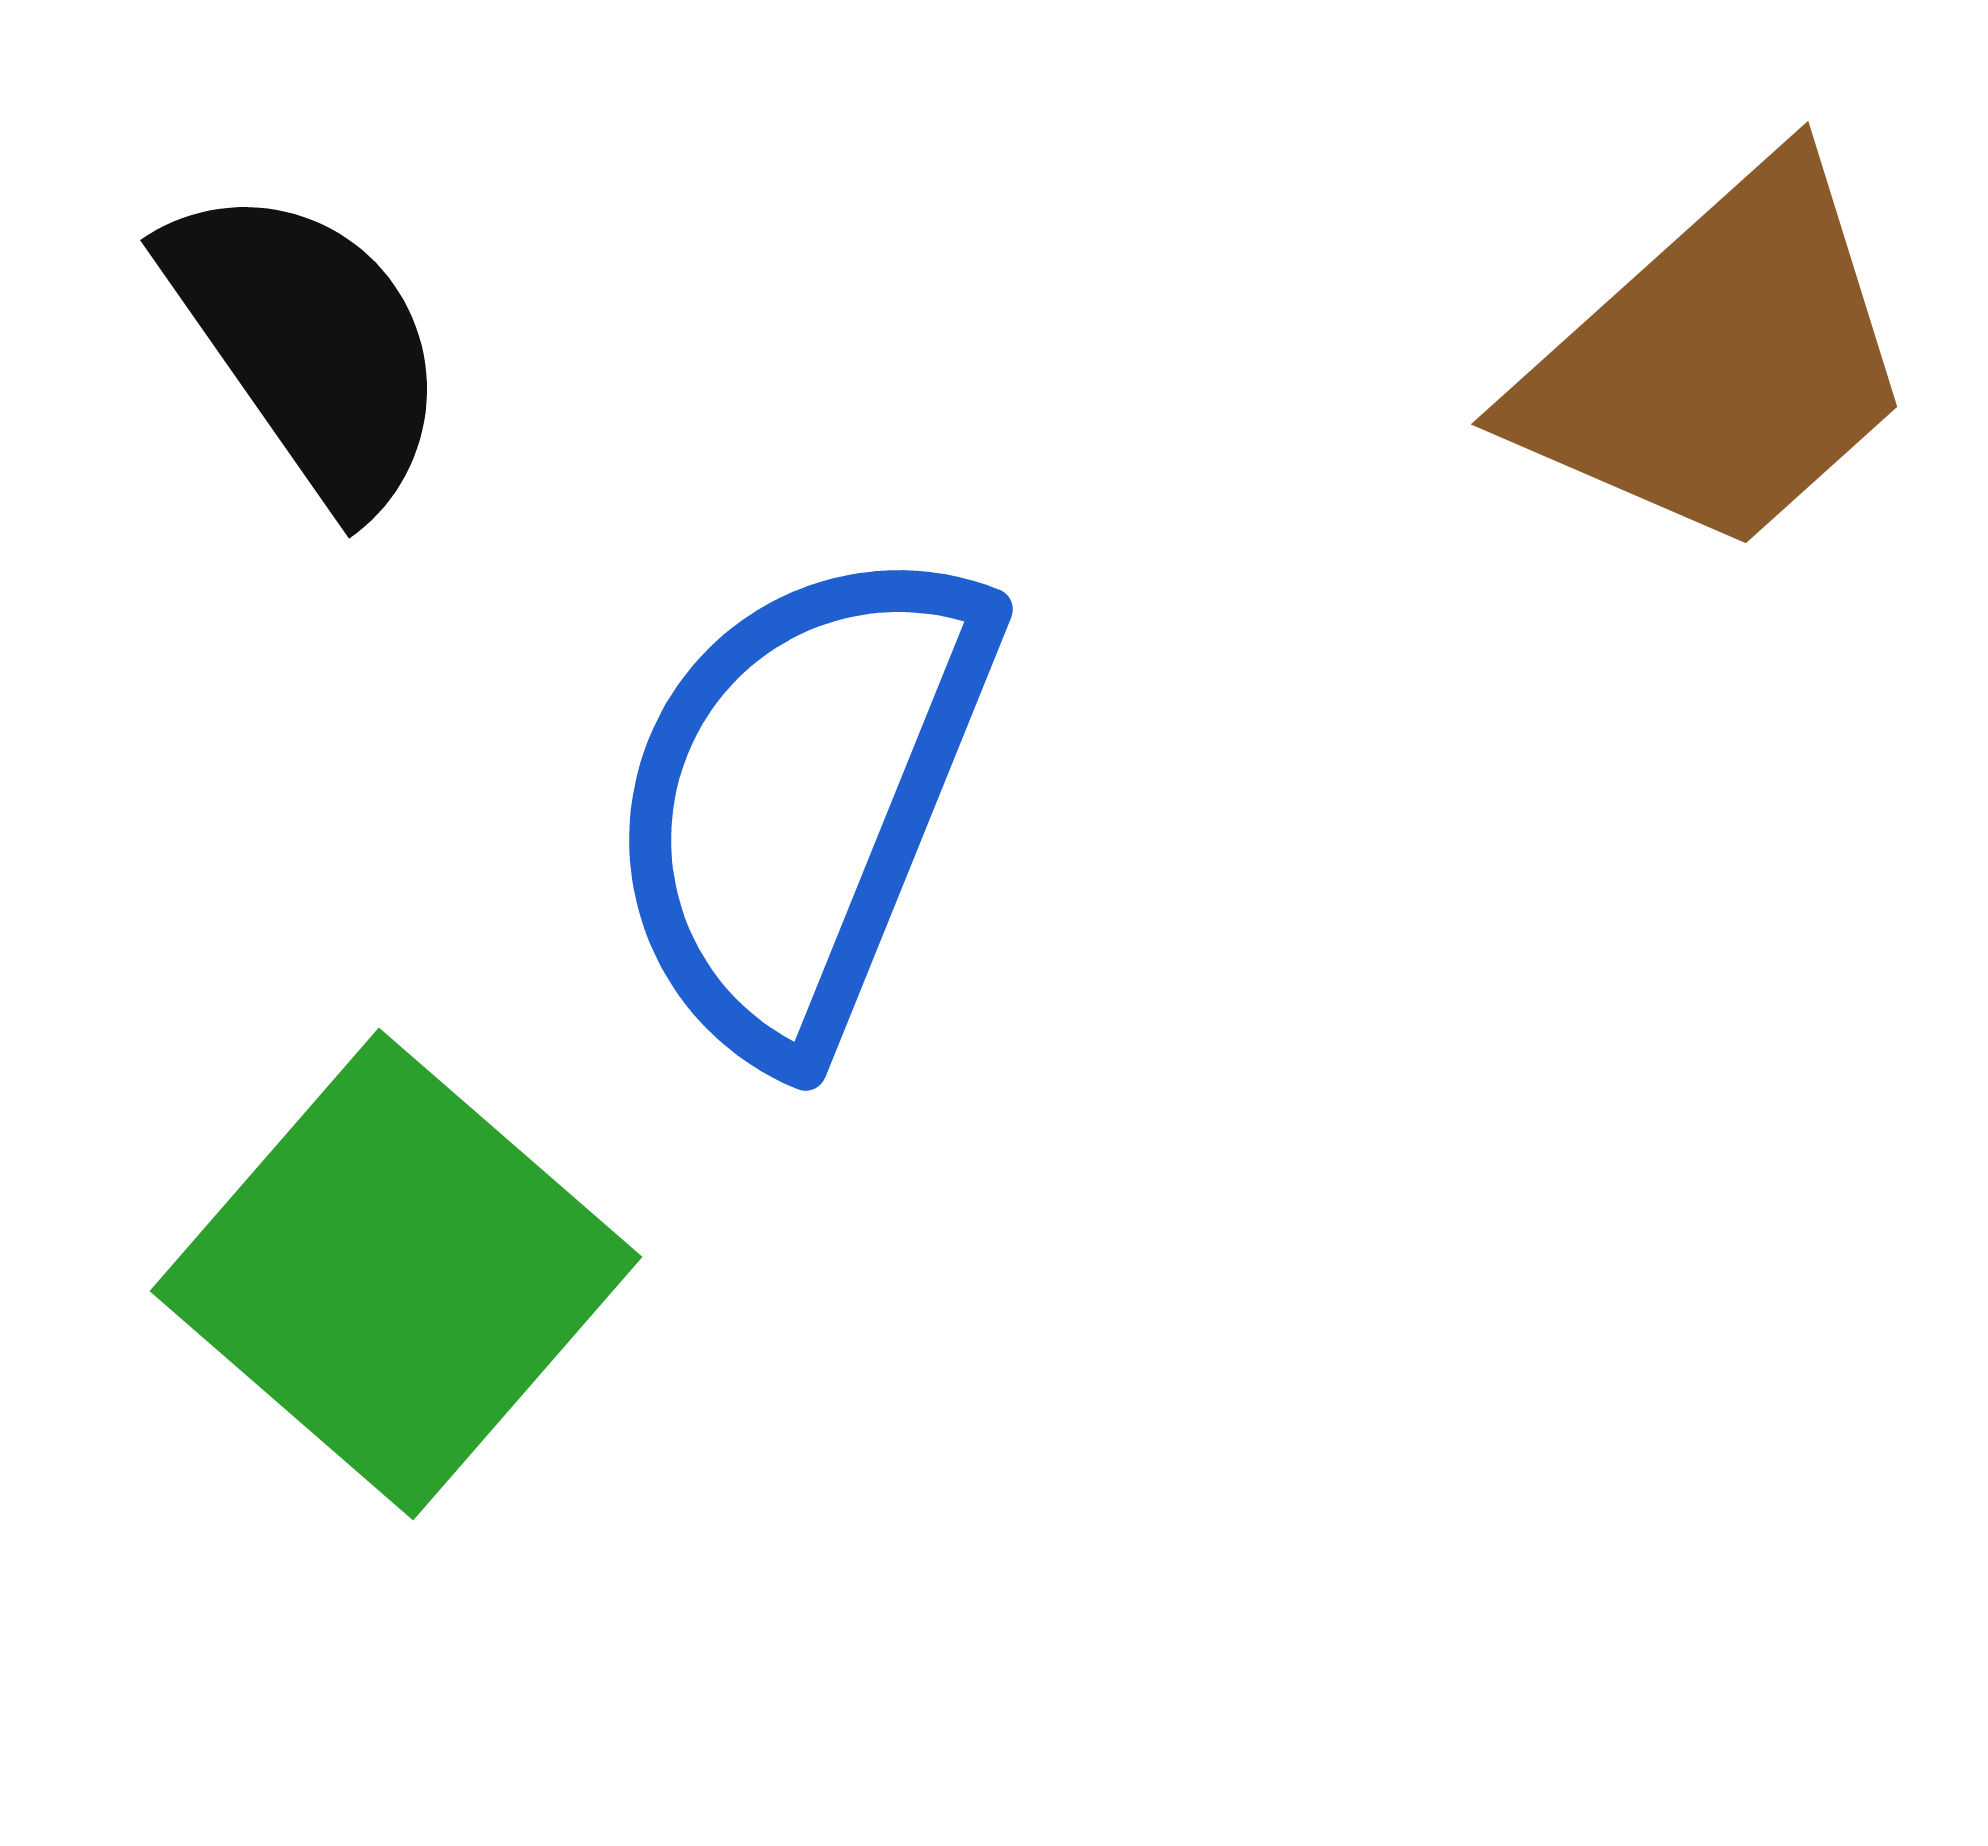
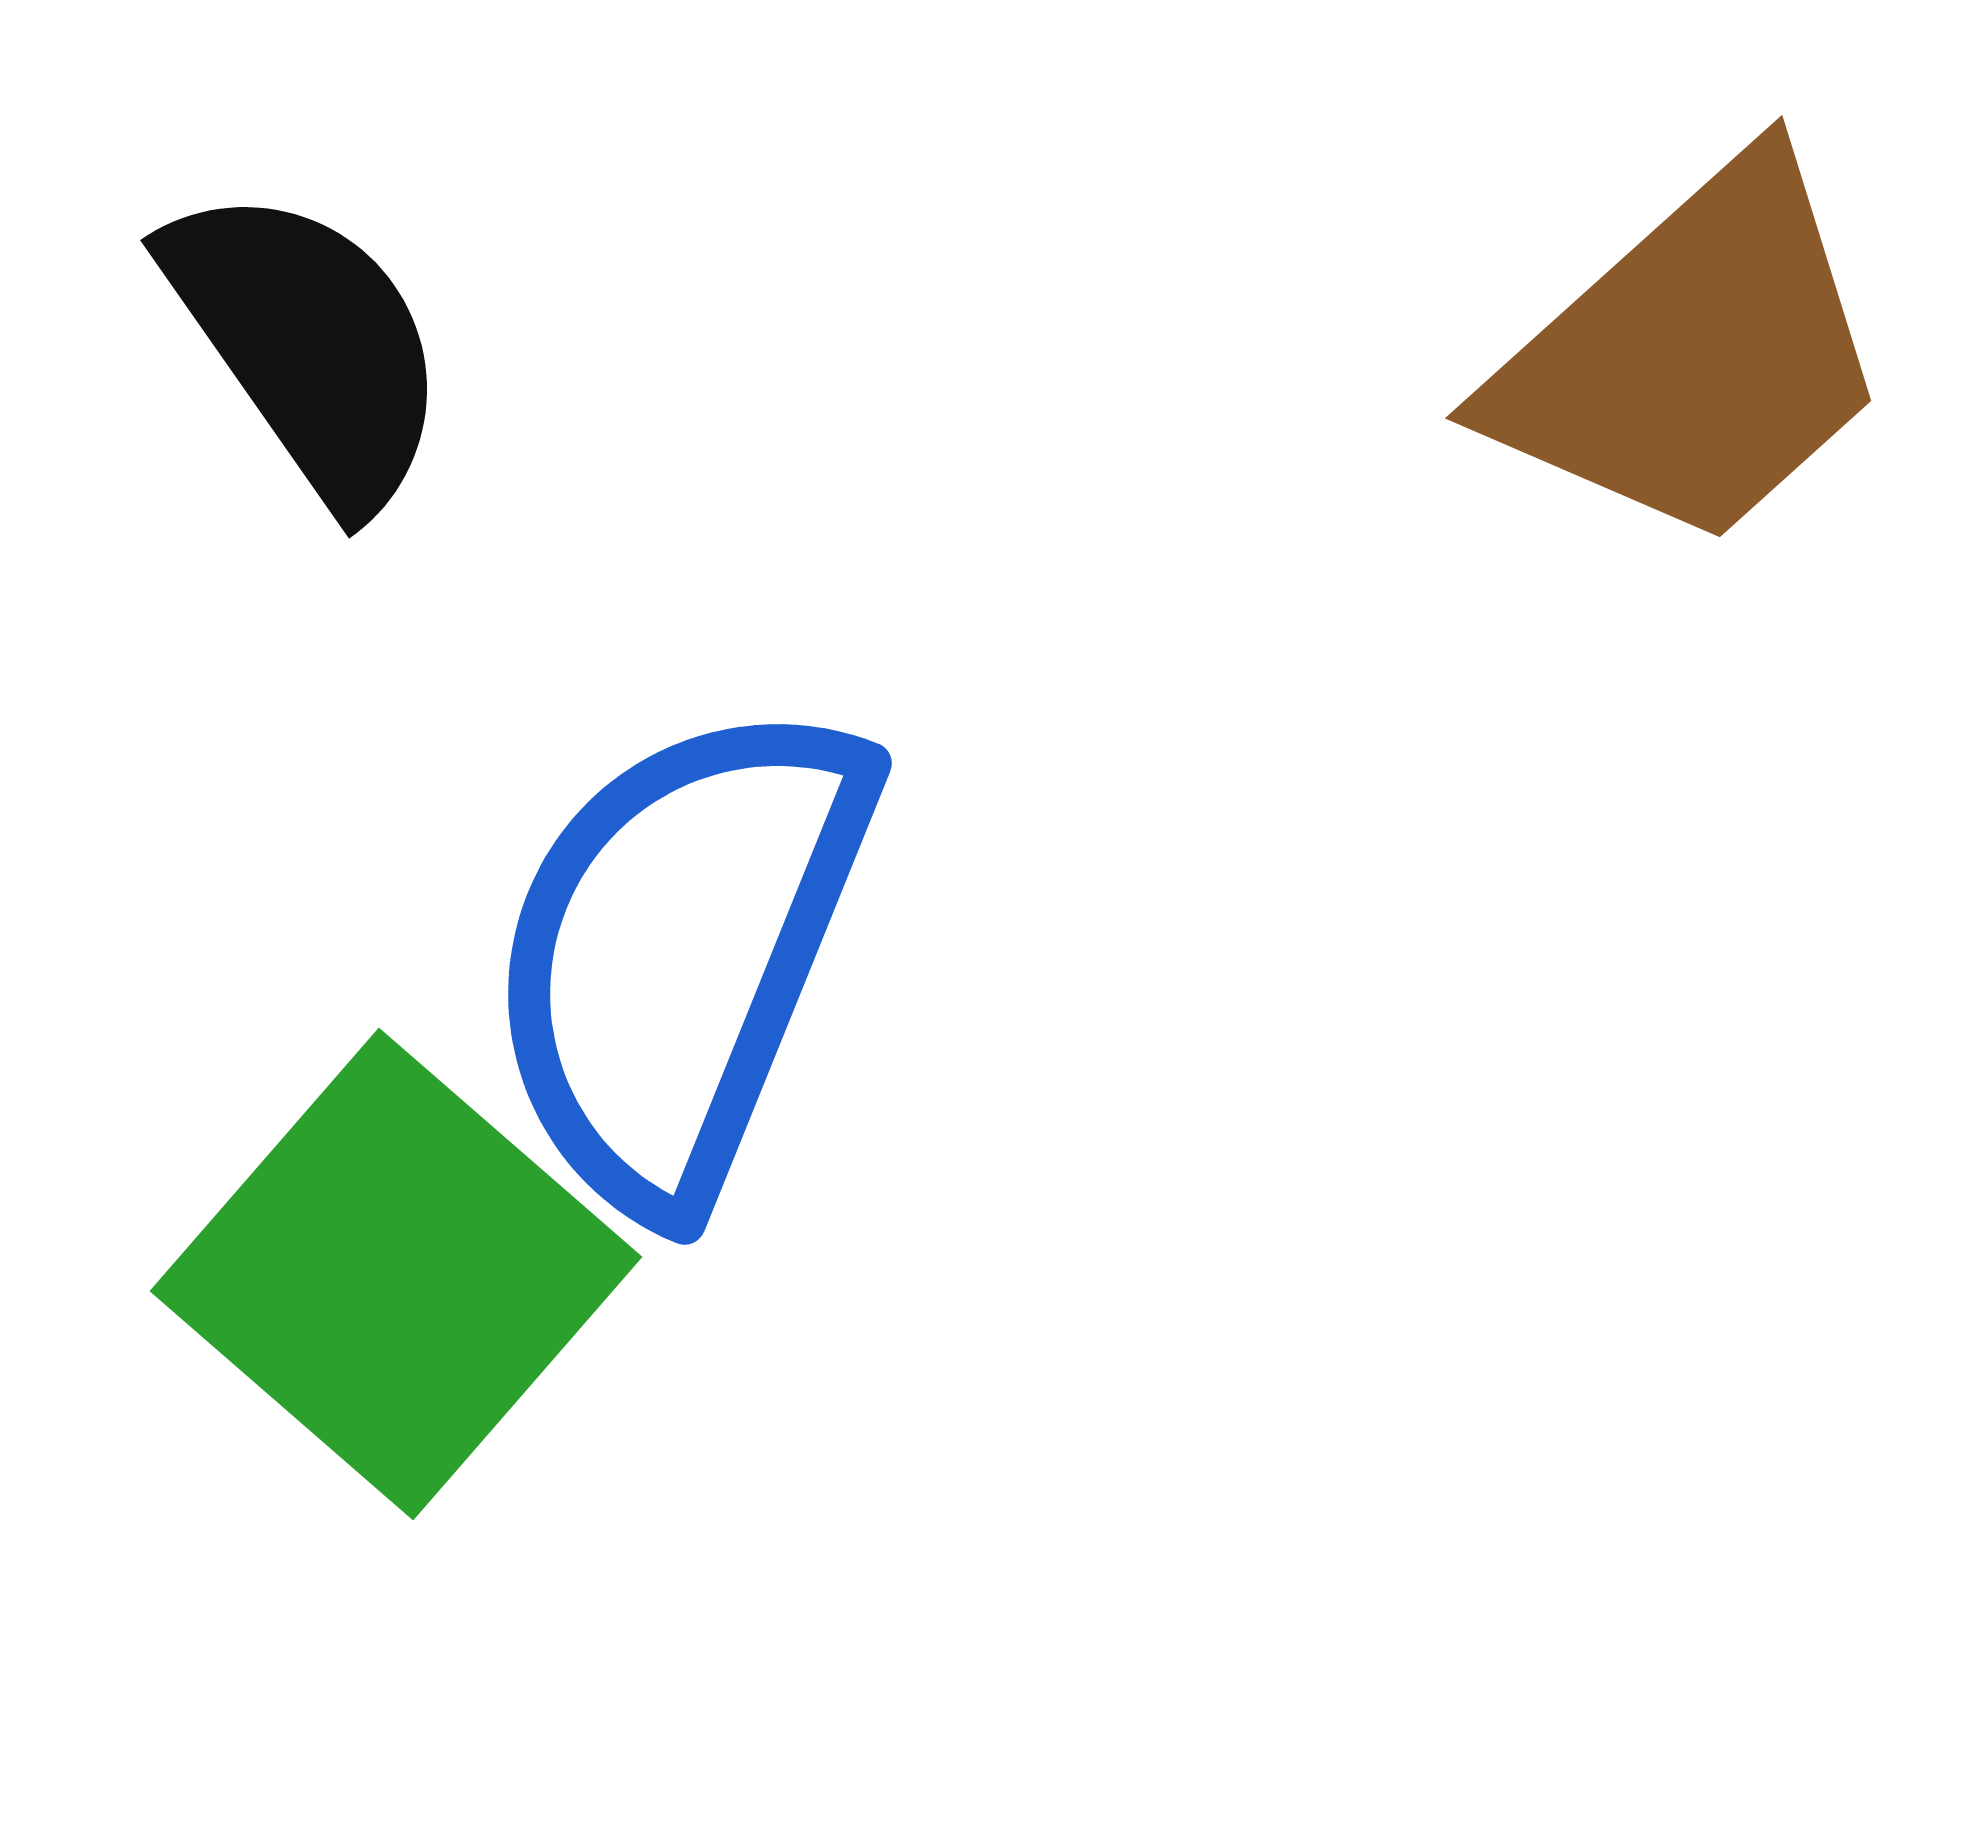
brown trapezoid: moved 26 px left, 6 px up
blue semicircle: moved 121 px left, 154 px down
